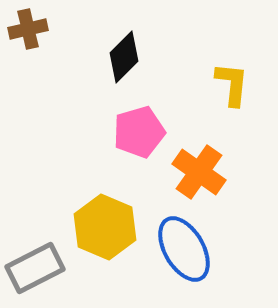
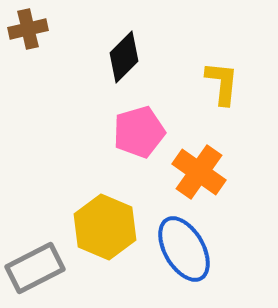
yellow L-shape: moved 10 px left, 1 px up
